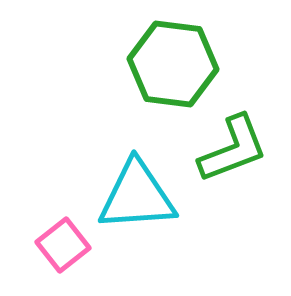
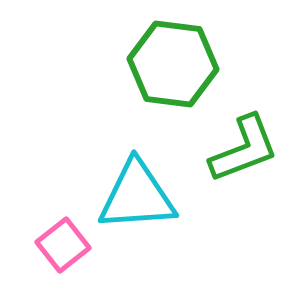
green L-shape: moved 11 px right
